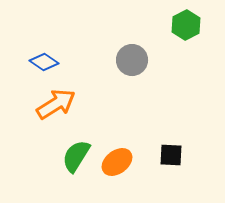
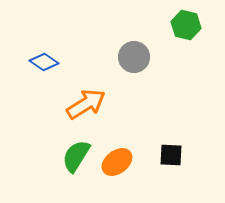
green hexagon: rotated 20 degrees counterclockwise
gray circle: moved 2 px right, 3 px up
orange arrow: moved 30 px right
